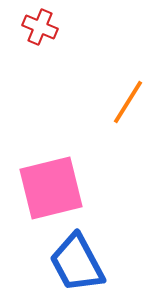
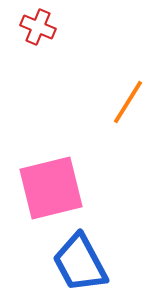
red cross: moved 2 px left
blue trapezoid: moved 3 px right
